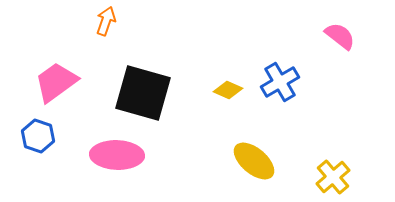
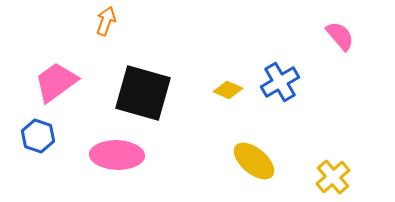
pink semicircle: rotated 12 degrees clockwise
